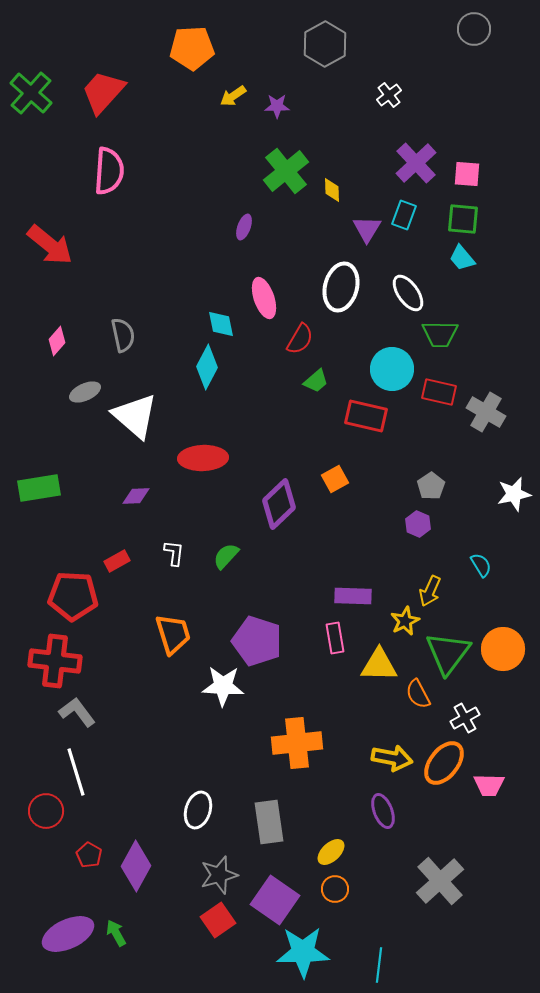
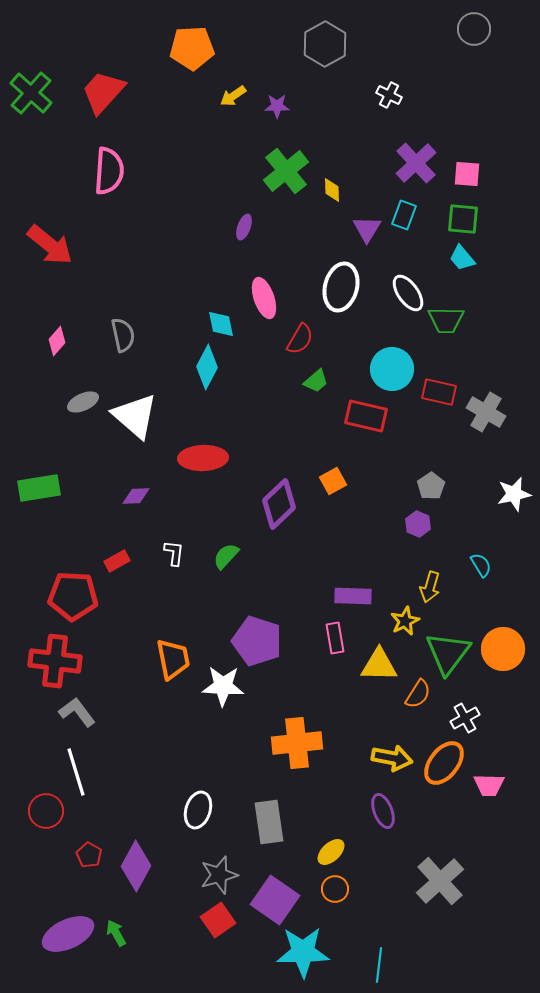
white cross at (389, 95): rotated 25 degrees counterclockwise
green trapezoid at (440, 334): moved 6 px right, 14 px up
gray ellipse at (85, 392): moved 2 px left, 10 px down
orange square at (335, 479): moved 2 px left, 2 px down
yellow arrow at (430, 591): moved 4 px up; rotated 8 degrees counterclockwise
orange trapezoid at (173, 634): moved 25 px down; rotated 6 degrees clockwise
orange semicircle at (418, 694): rotated 120 degrees counterclockwise
